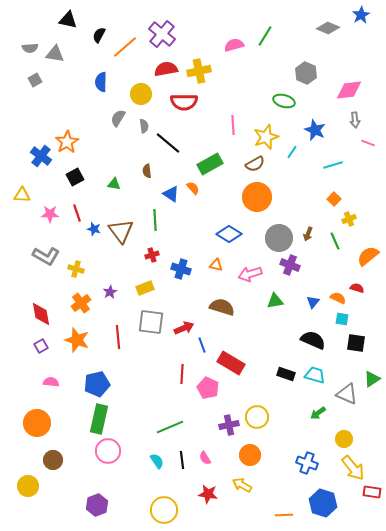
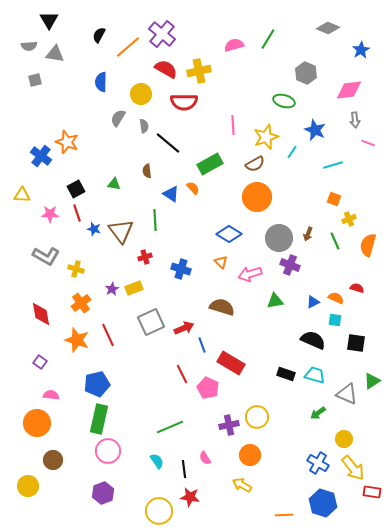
blue star at (361, 15): moved 35 px down
black triangle at (68, 20): moved 19 px left; rotated 48 degrees clockwise
green line at (265, 36): moved 3 px right, 3 px down
orange line at (125, 47): moved 3 px right
gray semicircle at (30, 48): moved 1 px left, 2 px up
red semicircle at (166, 69): rotated 40 degrees clockwise
gray square at (35, 80): rotated 16 degrees clockwise
orange star at (67, 142): rotated 20 degrees counterclockwise
black square at (75, 177): moved 1 px right, 12 px down
orange square at (334, 199): rotated 24 degrees counterclockwise
red cross at (152, 255): moved 7 px left, 2 px down
orange semicircle at (368, 256): moved 11 px up; rotated 35 degrees counterclockwise
orange triangle at (216, 265): moved 5 px right, 3 px up; rotated 32 degrees clockwise
yellow rectangle at (145, 288): moved 11 px left
purple star at (110, 292): moved 2 px right, 3 px up
orange semicircle at (338, 298): moved 2 px left
blue triangle at (313, 302): rotated 24 degrees clockwise
cyan square at (342, 319): moved 7 px left, 1 px down
gray square at (151, 322): rotated 32 degrees counterclockwise
red line at (118, 337): moved 10 px left, 2 px up; rotated 20 degrees counterclockwise
purple square at (41, 346): moved 1 px left, 16 px down; rotated 24 degrees counterclockwise
red line at (182, 374): rotated 30 degrees counterclockwise
green triangle at (372, 379): moved 2 px down
pink semicircle at (51, 382): moved 13 px down
black line at (182, 460): moved 2 px right, 9 px down
blue cross at (307, 463): moved 11 px right; rotated 10 degrees clockwise
red star at (208, 494): moved 18 px left, 3 px down
purple hexagon at (97, 505): moved 6 px right, 12 px up
yellow circle at (164, 510): moved 5 px left, 1 px down
